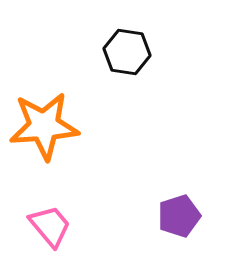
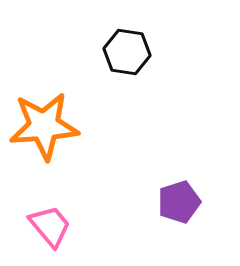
purple pentagon: moved 14 px up
